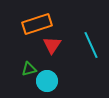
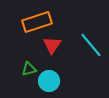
orange rectangle: moved 2 px up
cyan line: rotated 16 degrees counterclockwise
cyan circle: moved 2 px right
